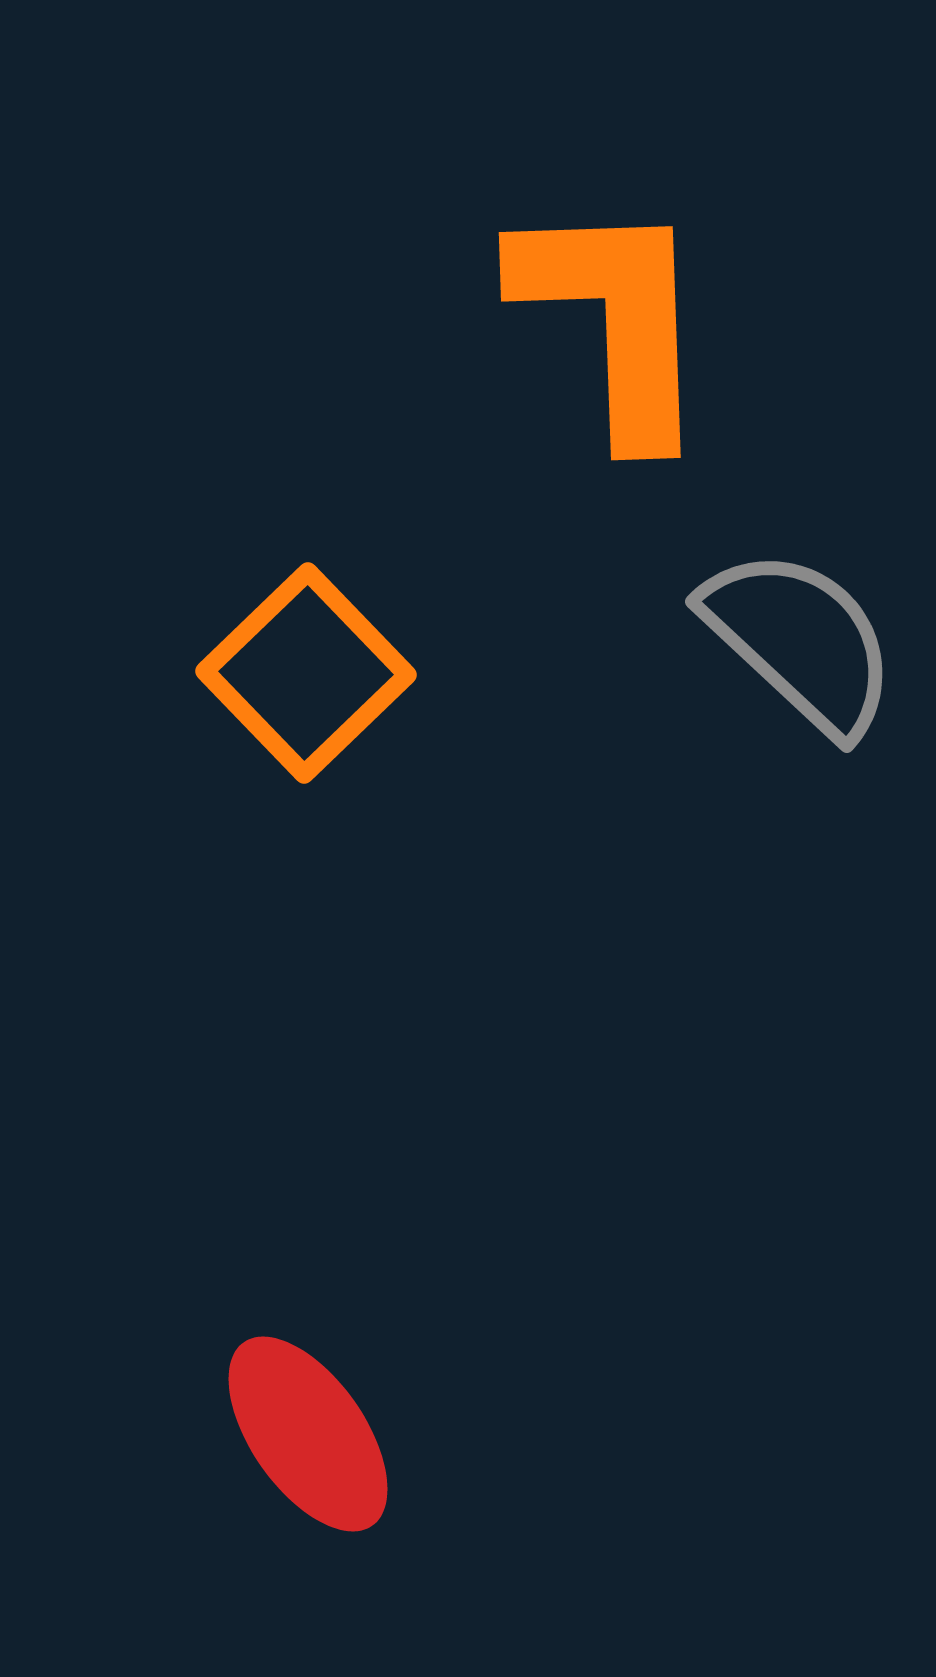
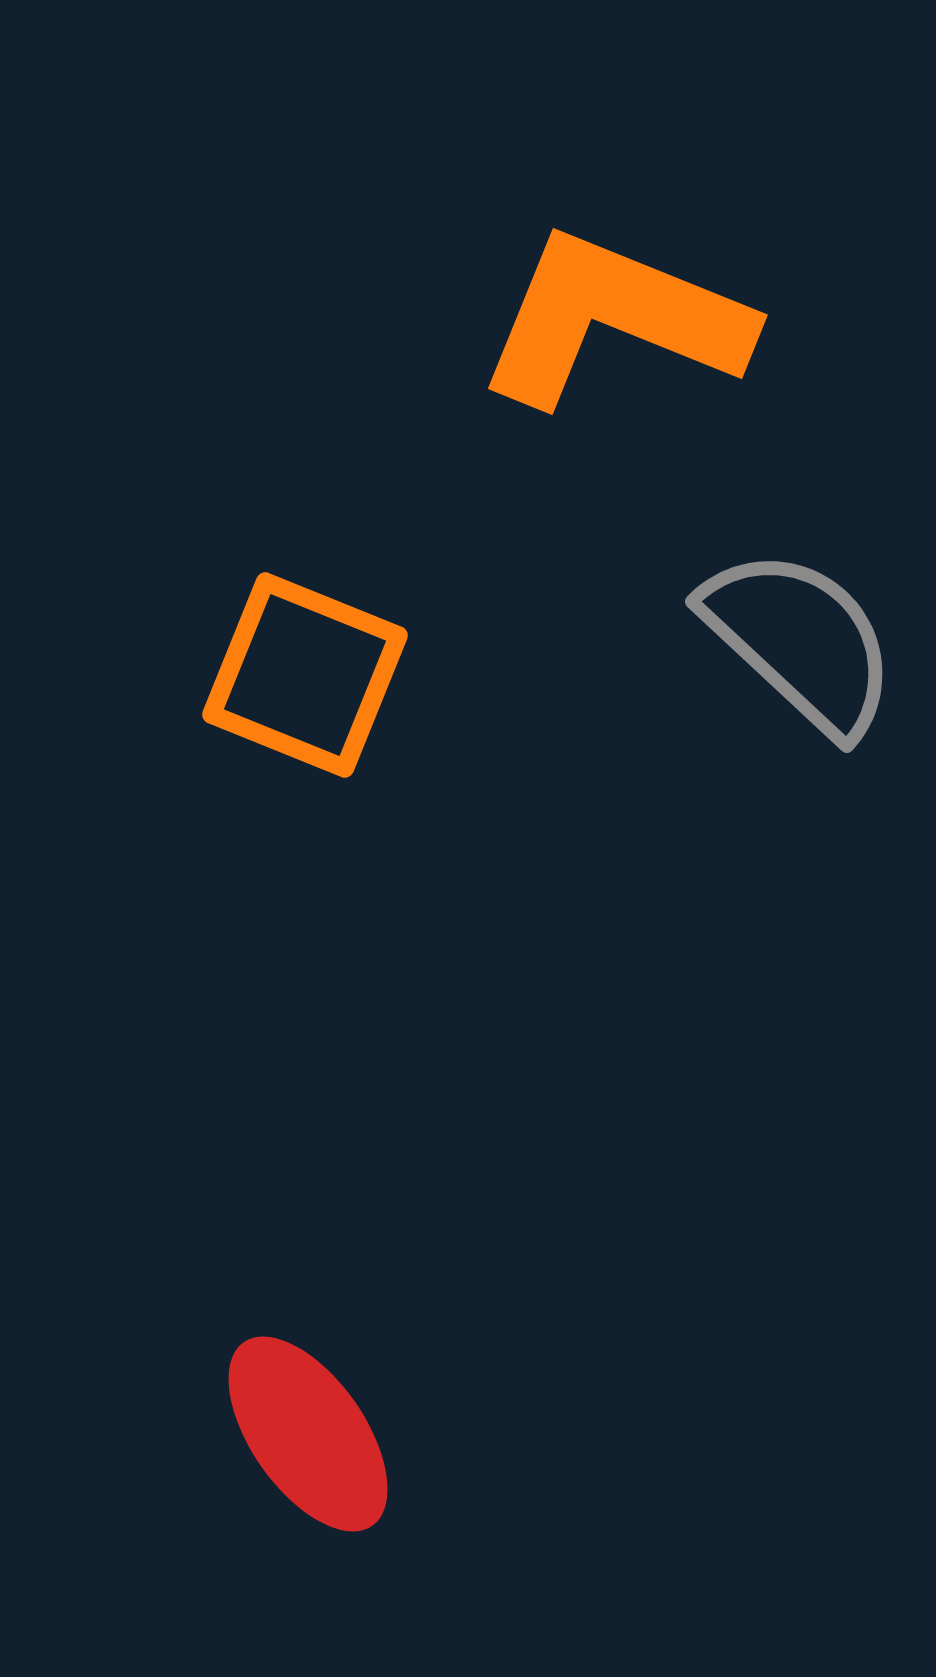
orange L-shape: rotated 66 degrees counterclockwise
orange square: moved 1 px left, 2 px down; rotated 24 degrees counterclockwise
